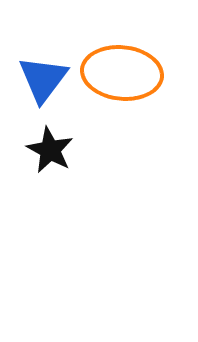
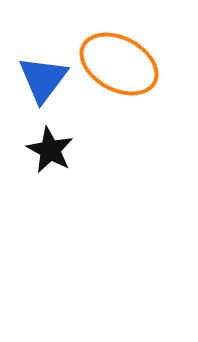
orange ellipse: moved 3 px left, 9 px up; rotated 22 degrees clockwise
